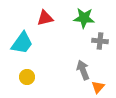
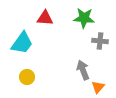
red triangle: rotated 18 degrees clockwise
